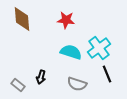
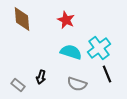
red star: rotated 18 degrees clockwise
